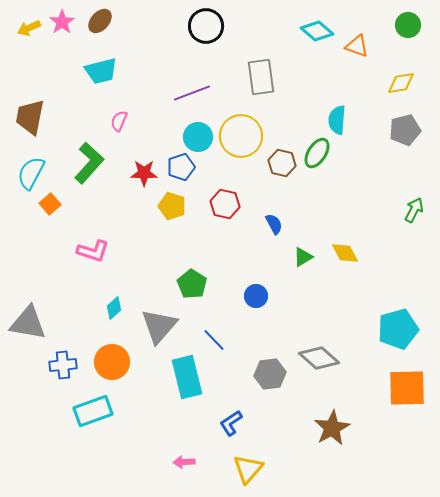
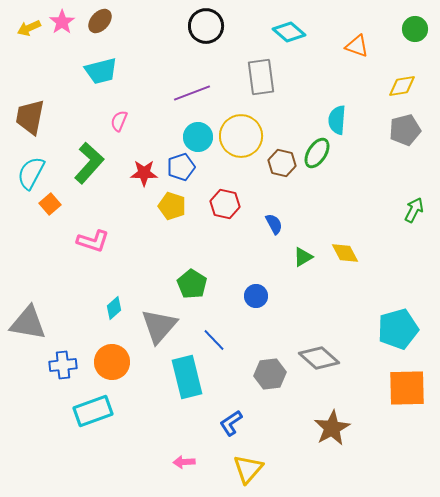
green circle at (408, 25): moved 7 px right, 4 px down
cyan diamond at (317, 31): moved 28 px left, 1 px down
yellow diamond at (401, 83): moved 1 px right, 3 px down
pink L-shape at (93, 251): moved 10 px up
